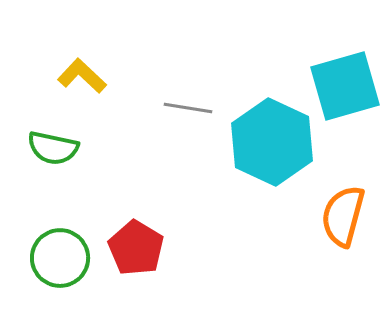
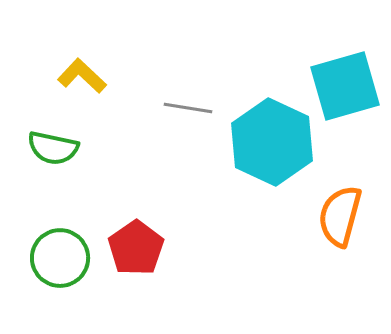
orange semicircle: moved 3 px left
red pentagon: rotated 6 degrees clockwise
